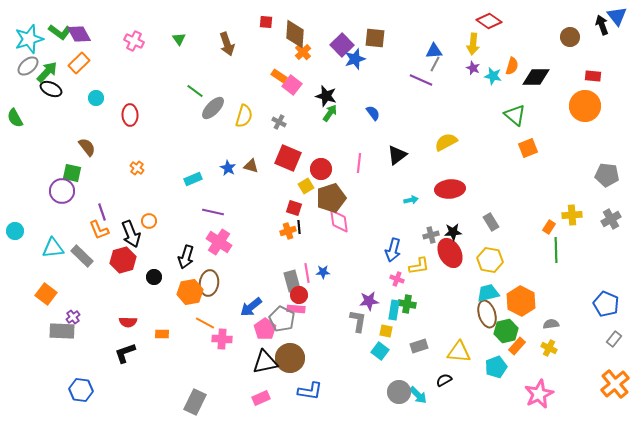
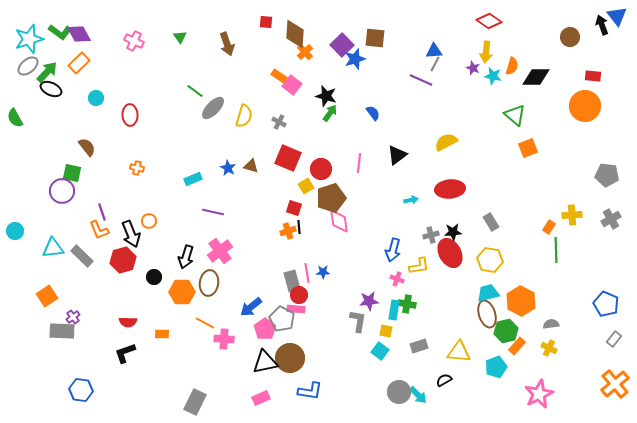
green triangle at (179, 39): moved 1 px right, 2 px up
yellow arrow at (473, 44): moved 13 px right, 8 px down
orange cross at (303, 52): moved 2 px right
orange cross at (137, 168): rotated 24 degrees counterclockwise
pink cross at (219, 242): moved 1 px right, 9 px down; rotated 20 degrees clockwise
orange hexagon at (190, 292): moved 8 px left; rotated 10 degrees clockwise
orange square at (46, 294): moved 1 px right, 2 px down; rotated 20 degrees clockwise
pink cross at (222, 339): moved 2 px right
